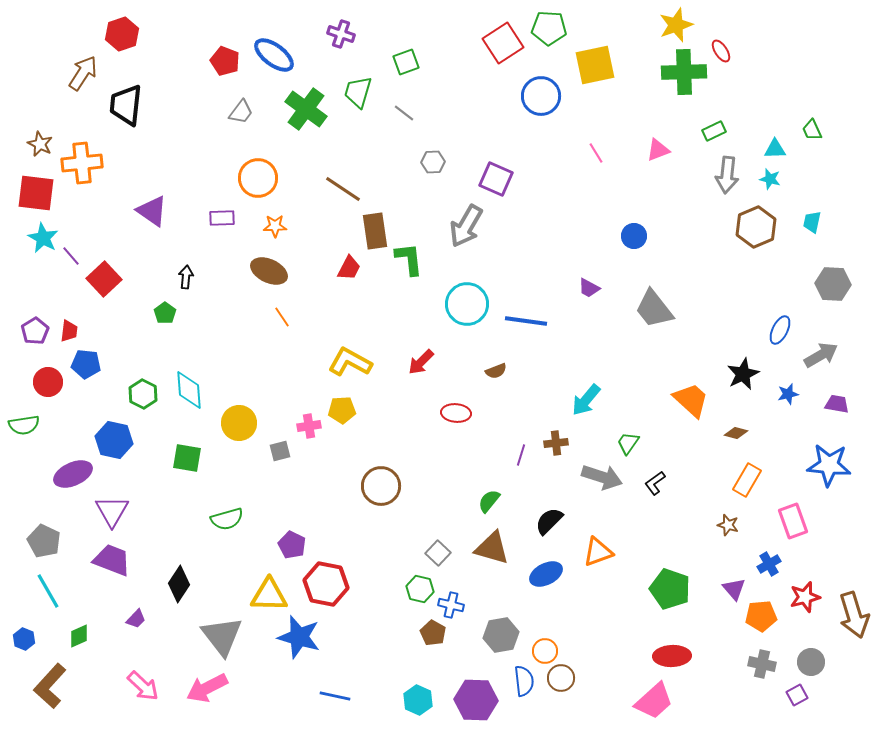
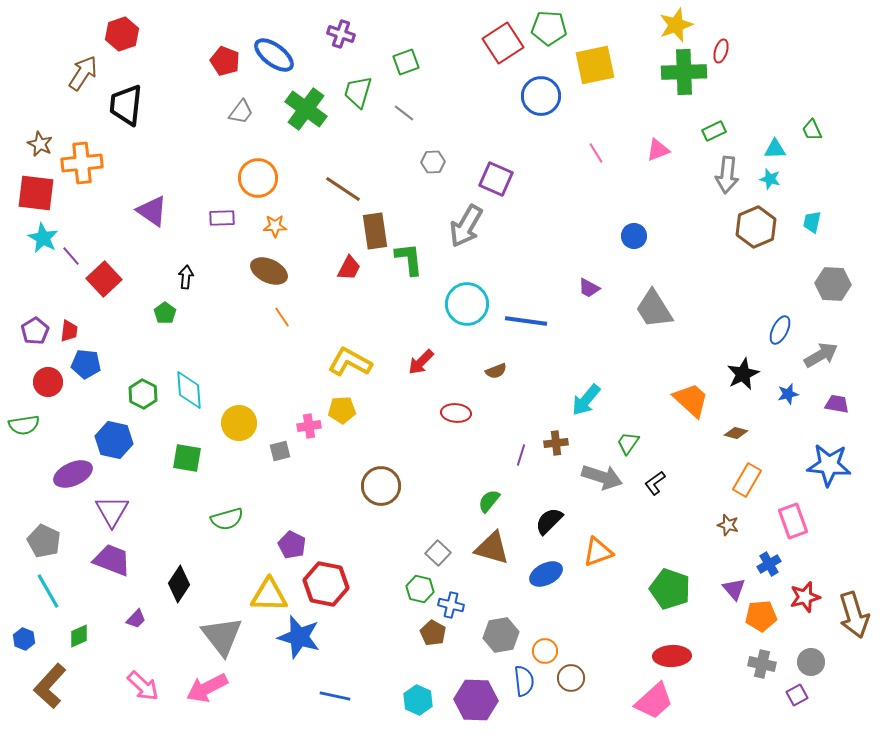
red ellipse at (721, 51): rotated 50 degrees clockwise
gray trapezoid at (654, 309): rotated 6 degrees clockwise
brown circle at (561, 678): moved 10 px right
